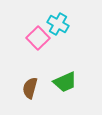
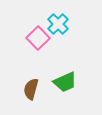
cyan cross: rotated 15 degrees clockwise
brown semicircle: moved 1 px right, 1 px down
